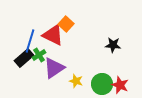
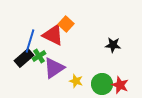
green cross: moved 1 px down
